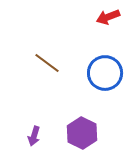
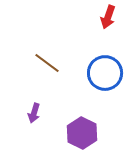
red arrow: rotated 50 degrees counterclockwise
purple arrow: moved 23 px up
